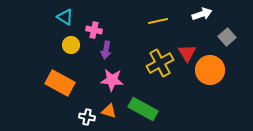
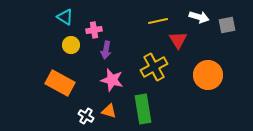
white arrow: moved 3 px left, 3 px down; rotated 36 degrees clockwise
pink cross: rotated 21 degrees counterclockwise
gray square: moved 12 px up; rotated 30 degrees clockwise
red triangle: moved 9 px left, 13 px up
yellow cross: moved 6 px left, 4 px down
orange circle: moved 2 px left, 5 px down
pink star: rotated 10 degrees clockwise
green rectangle: rotated 52 degrees clockwise
white cross: moved 1 px left, 1 px up; rotated 21 degrees clockwise
